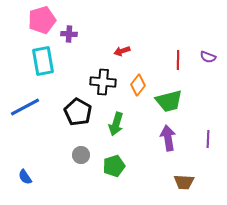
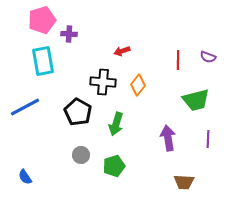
green trapezoid: moved 27 px right, 1 px up
